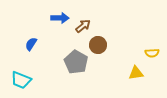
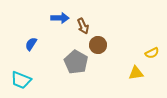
brown arrow: rotated 105 degrees clockwise
yellow semicircle: rotated 24 degrees counterclockwise
